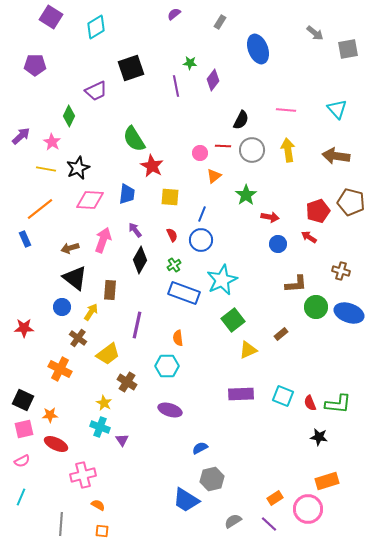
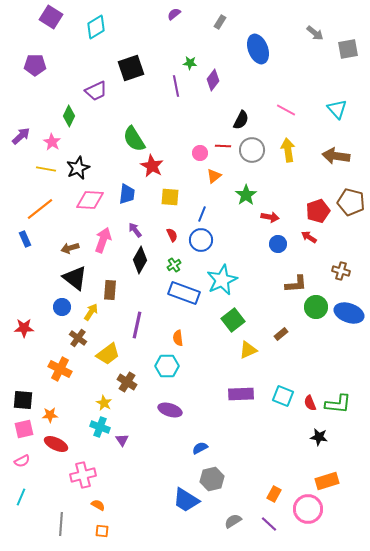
pink line at (286, 110): rotated 24 degrees clockwise
black square at (23, 400): rotated 20 degrees counterclockwise
orange rectangle at (275, 498): moved 1 px left, 4 px up; rotated 28 degrees counterclockwise
